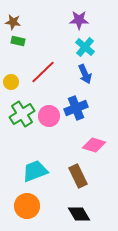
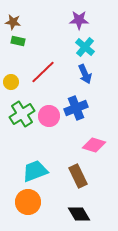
orange circle: moved 1 px right, 4 px up
